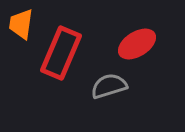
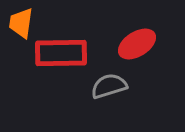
orange trapezoid: moved 1 px up
red rectangle: rotated 66 degrees clockwise
